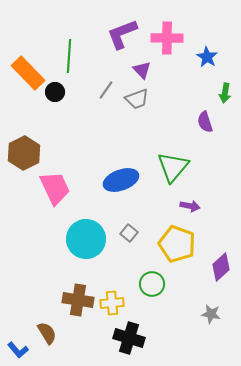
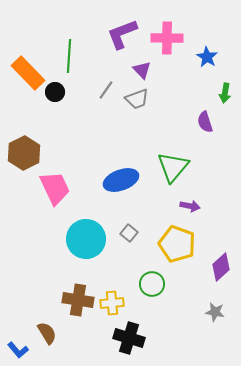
gray star: moved 4 px right, 2 px up
